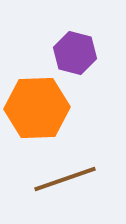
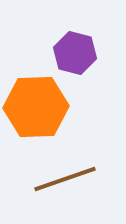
orange hexagon: moved 1 px left, 1 px up
